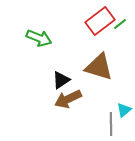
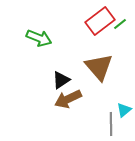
brown triangle: rotated 32 degrees clockwise
